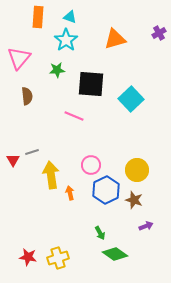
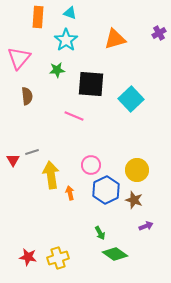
cyan triangle: moved 4 px up
